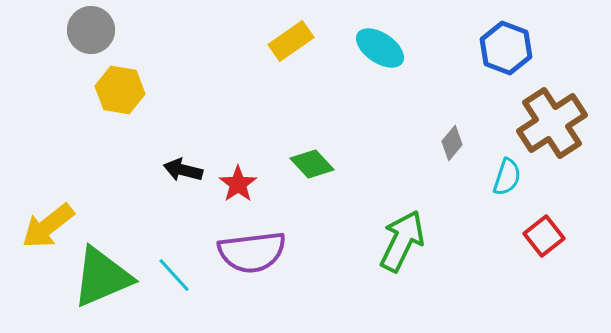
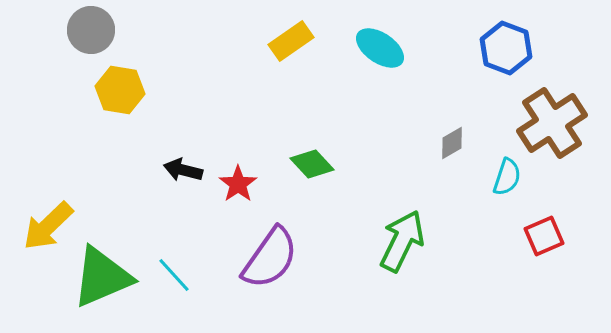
gray diamond: rotated 20 degrees clockwise
yellow arrow: rotated 6 degrees counterclockwise
red square: rotated 15 degrees clockwise
purple semicircle: moved 18 px right, 6 px down; rotated 48 degrees counterclockwise
